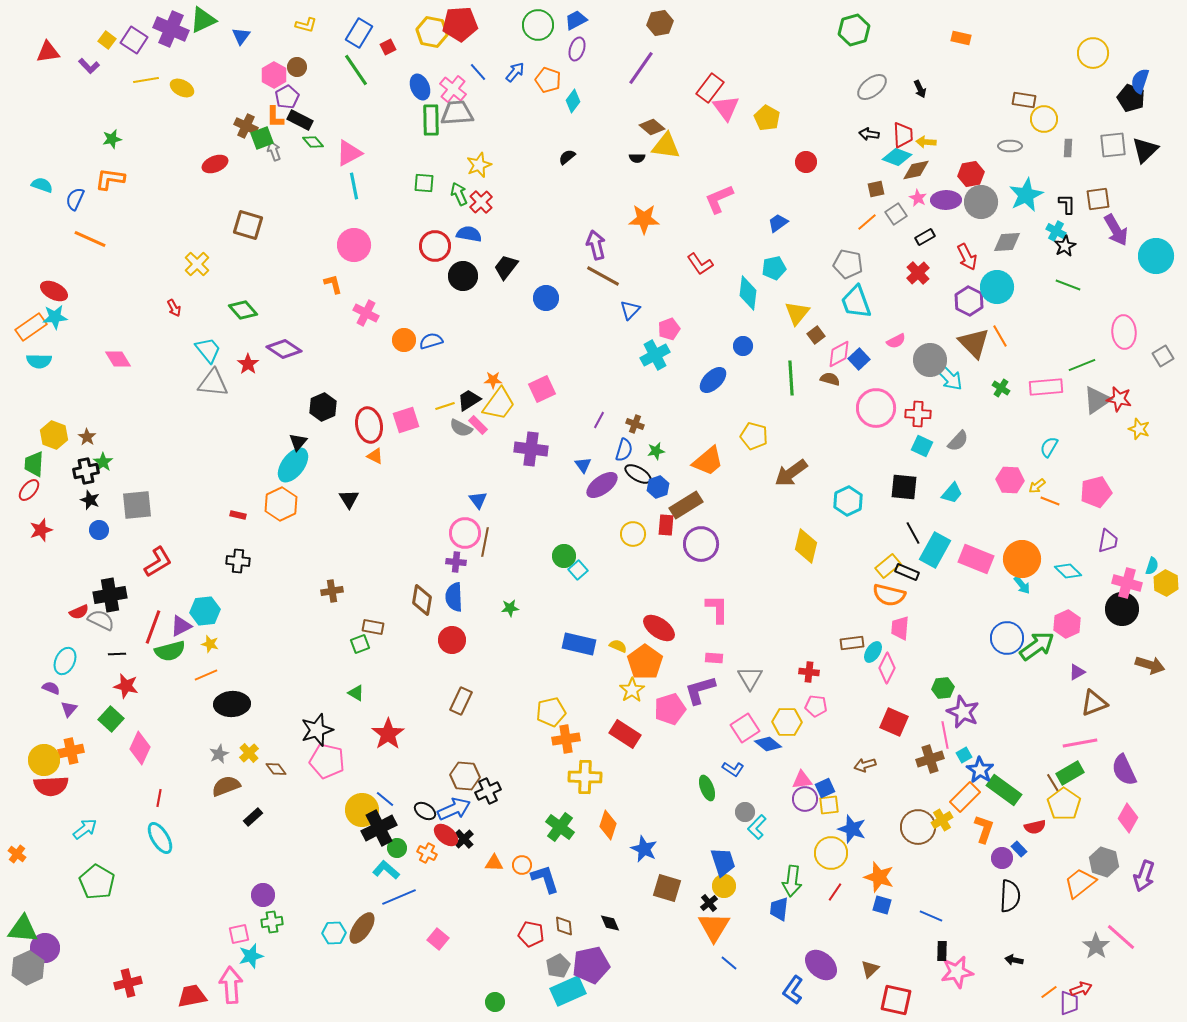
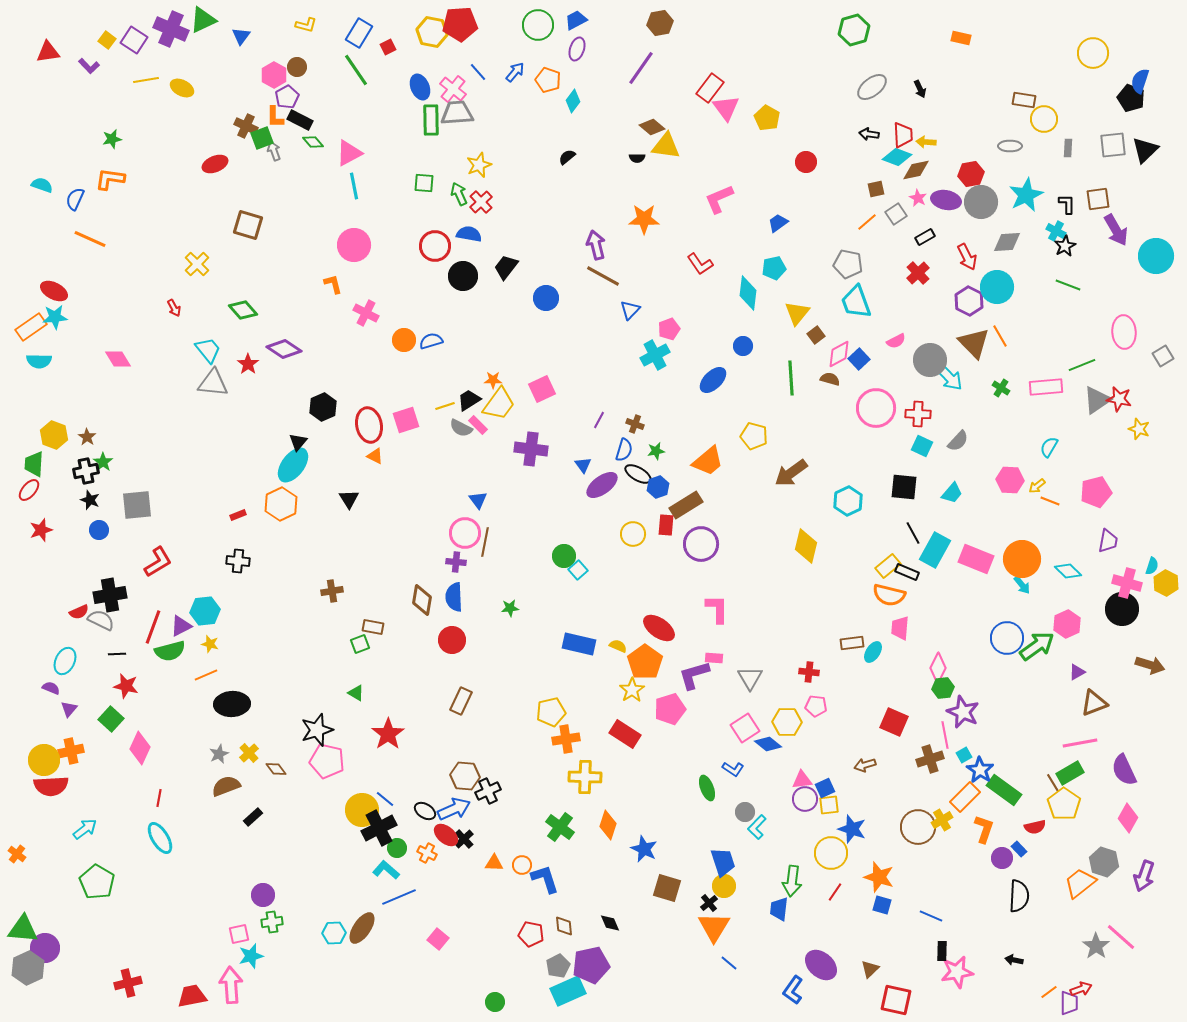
purple ellipse at (946, 200): rotated 12 degrees clockwise
red rectangle at (238, 515): rotated 35 degrees counterclockwise
pink diamond at (887, 668): moved 51 px right
purple L-shape at (700, 690): moved 6 px left, 15 px up
black semicircle at (1010, 896): moved 9 px right
